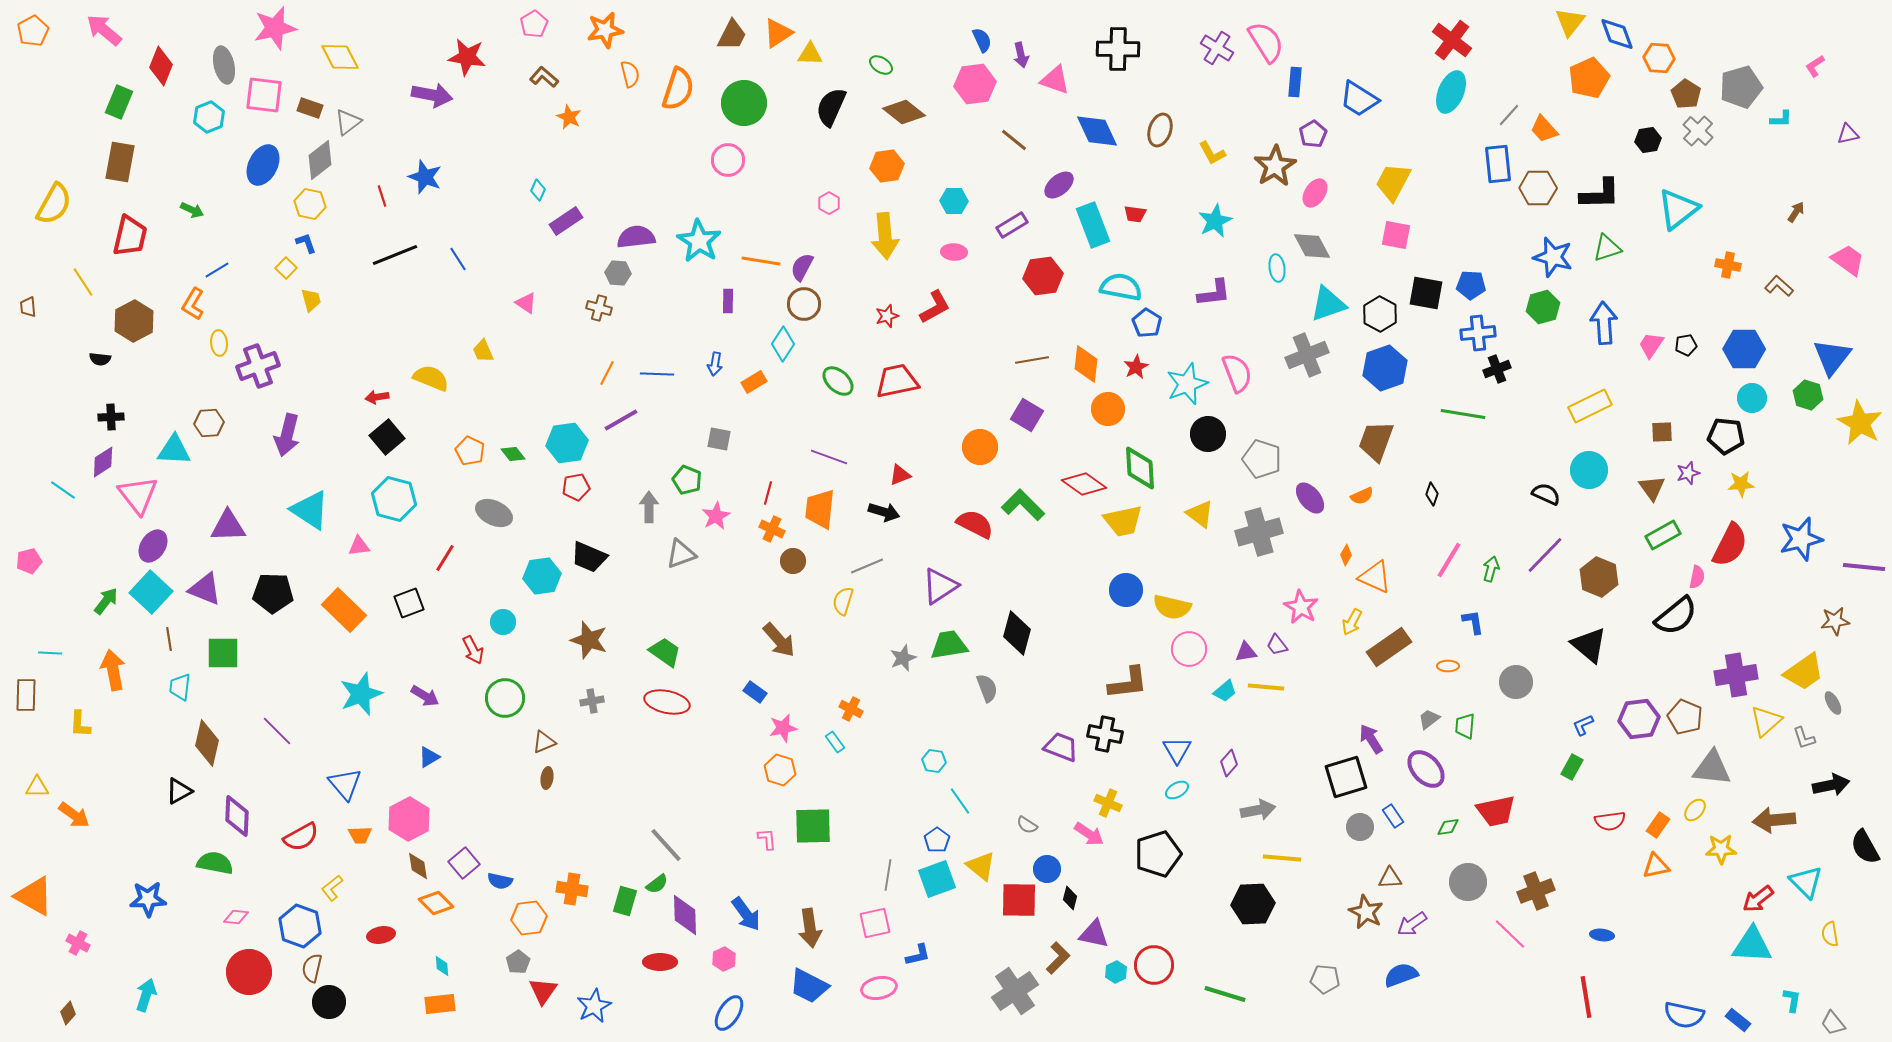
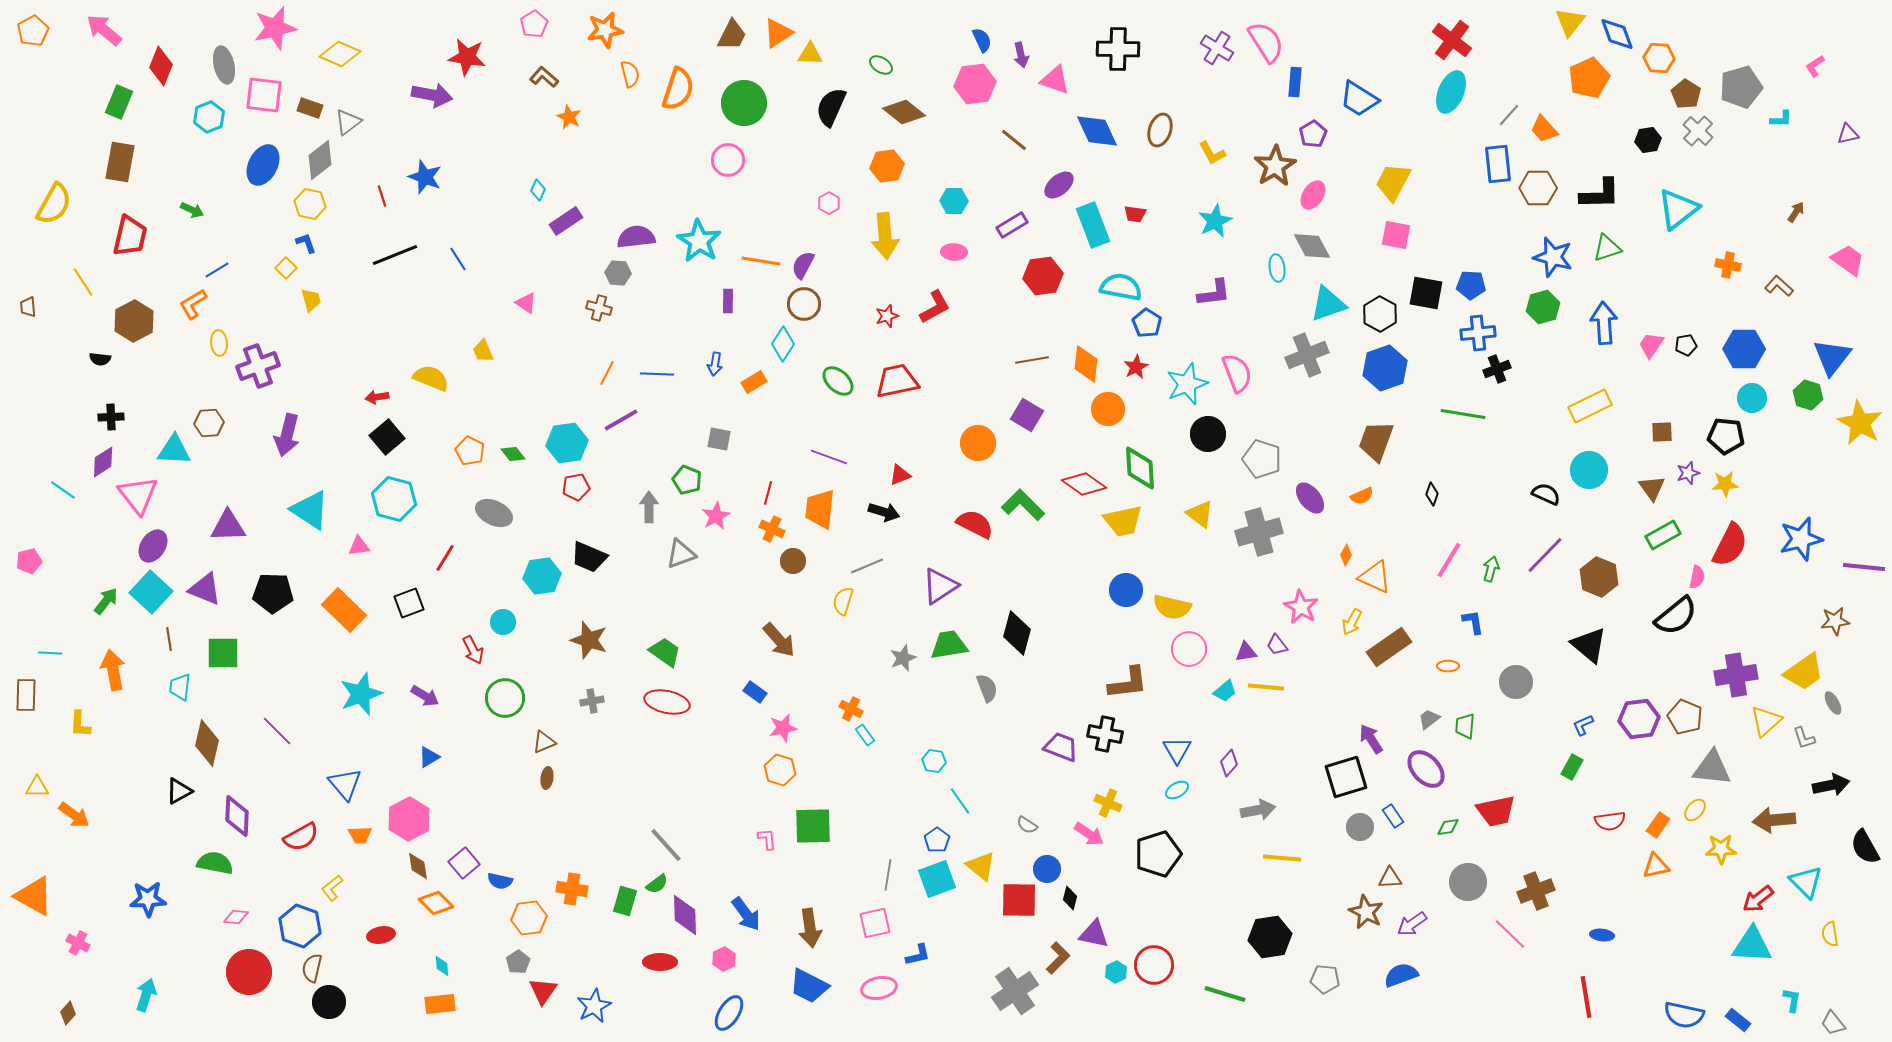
yellow diamond at (340, 57): moved 3 px up; rotated 39 degrees counterclockwise
pink ellipse at (1315, 193): moved 2 px left, 2 px down
purple semicircle at (802, 267): moved 1 px right, 2 px up
orange L-shape at (193, 304): rotated 28 degrees clockwise
orange circle at (980, 447): moved 2 px left, 4 px up
yellow star at (1741, 484): moved 16 px left
cyan rectangle at (835, 742): moved 30 px right, 7 px up
black hexagon at (1253, 904): moved 17 px right, 33 px down; rotated 6 degrees counterclockwise
